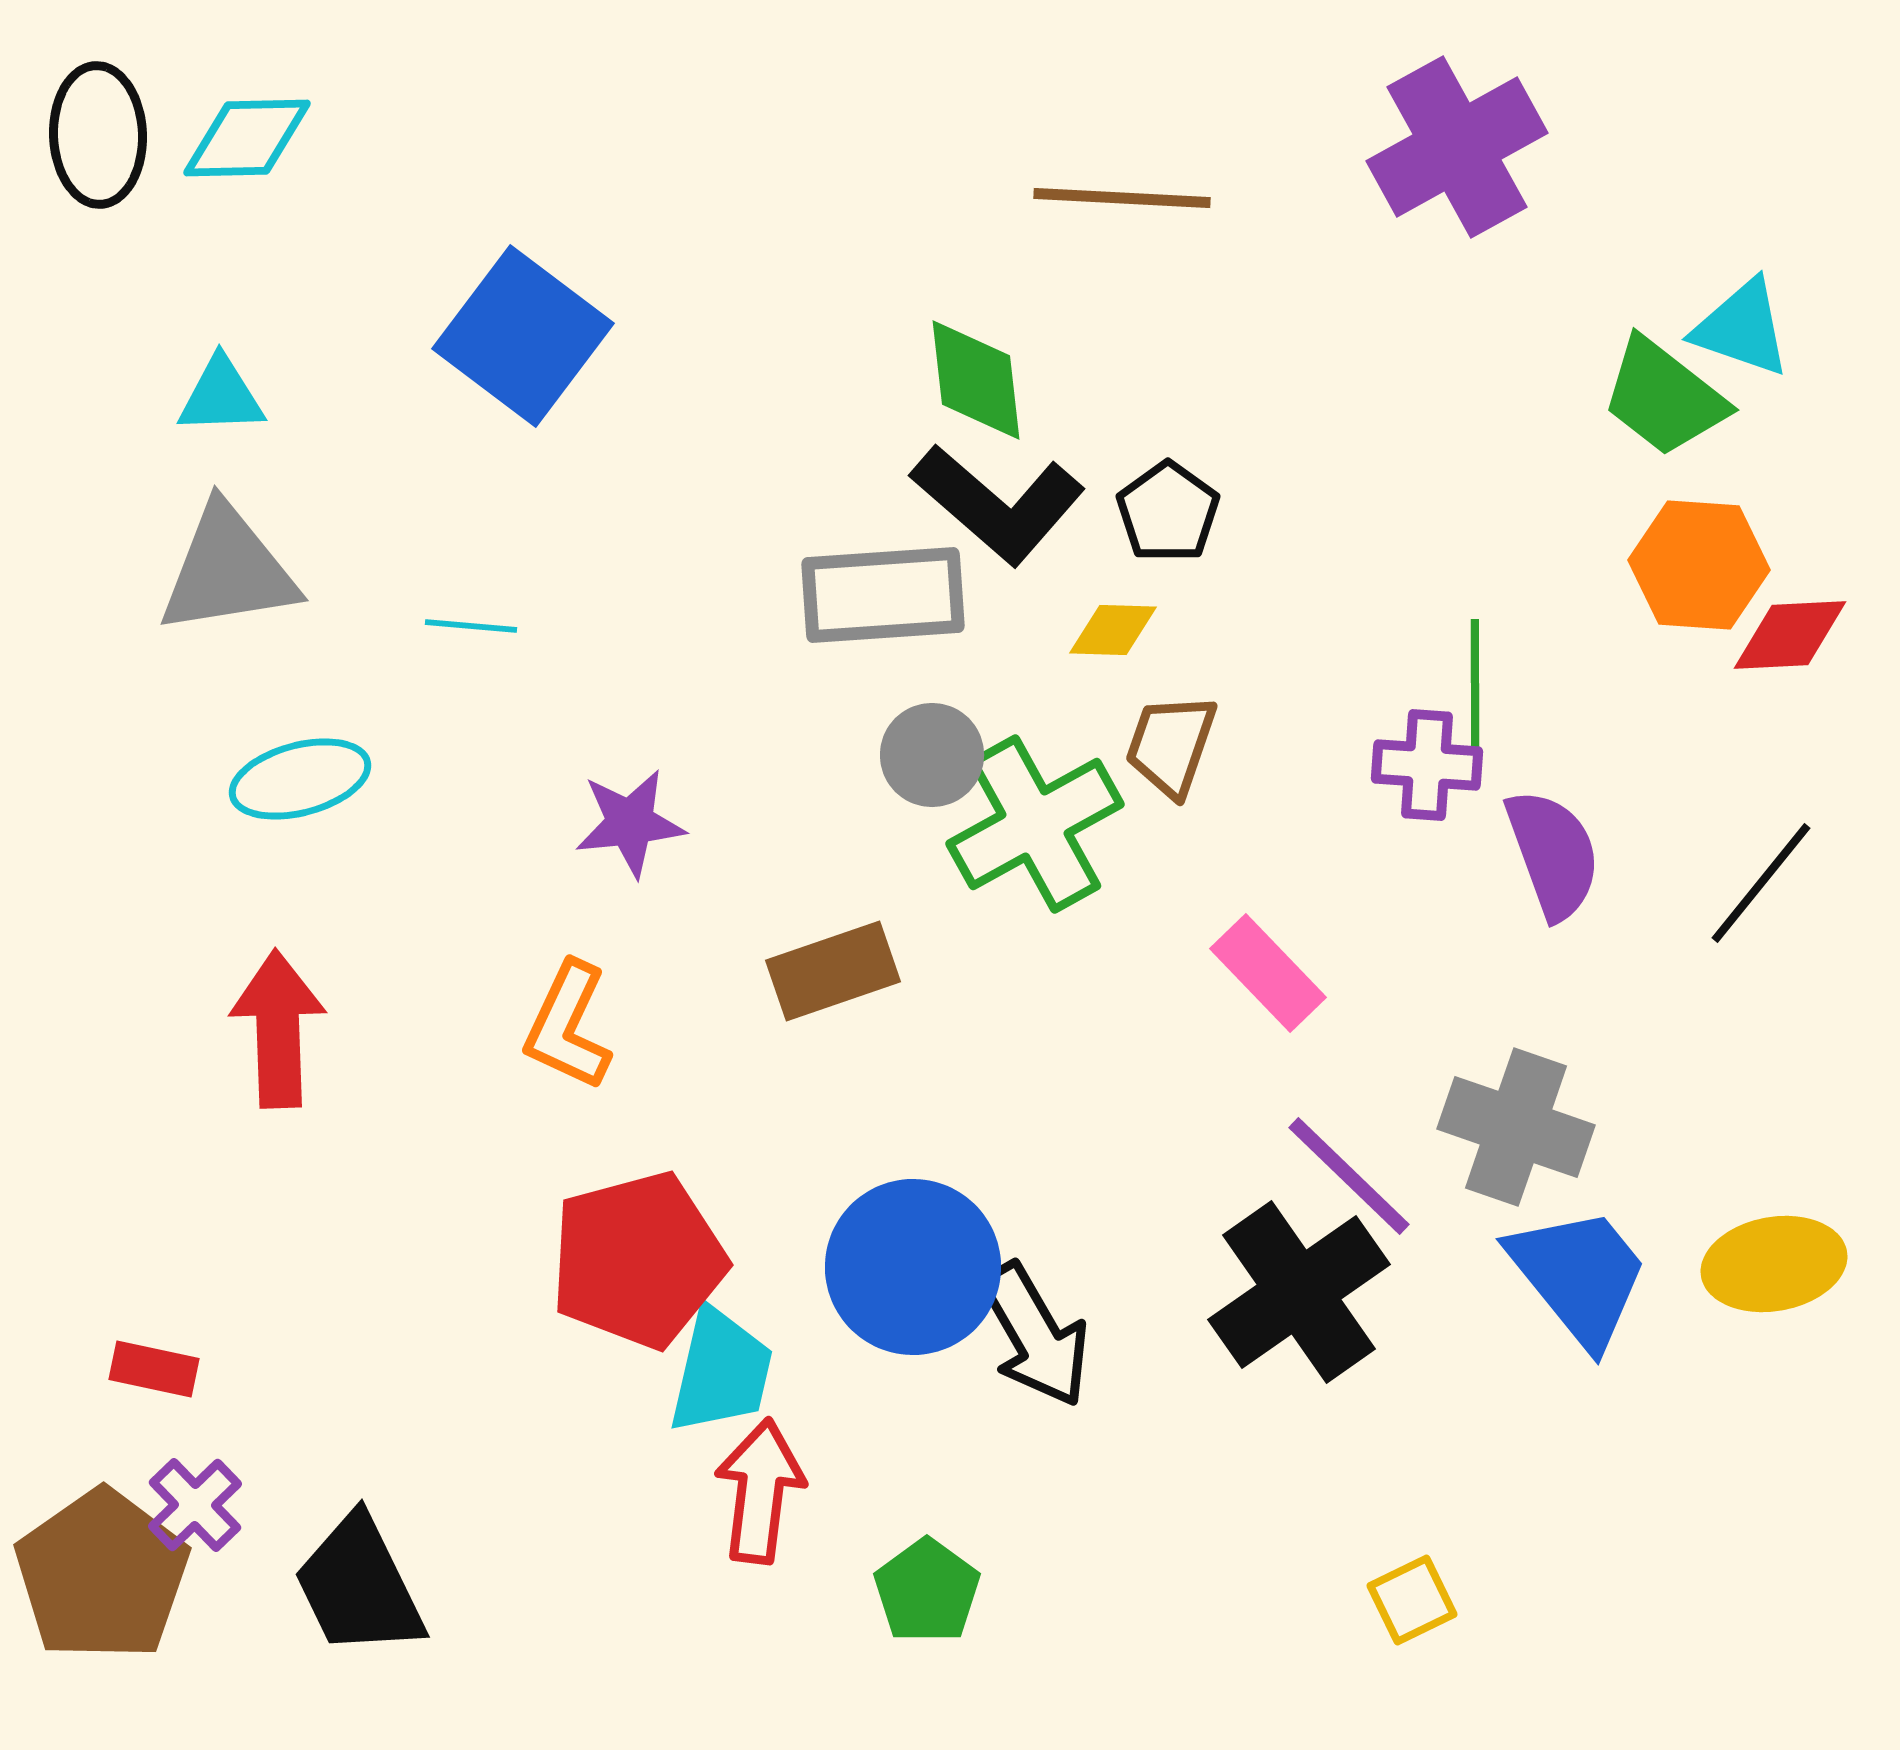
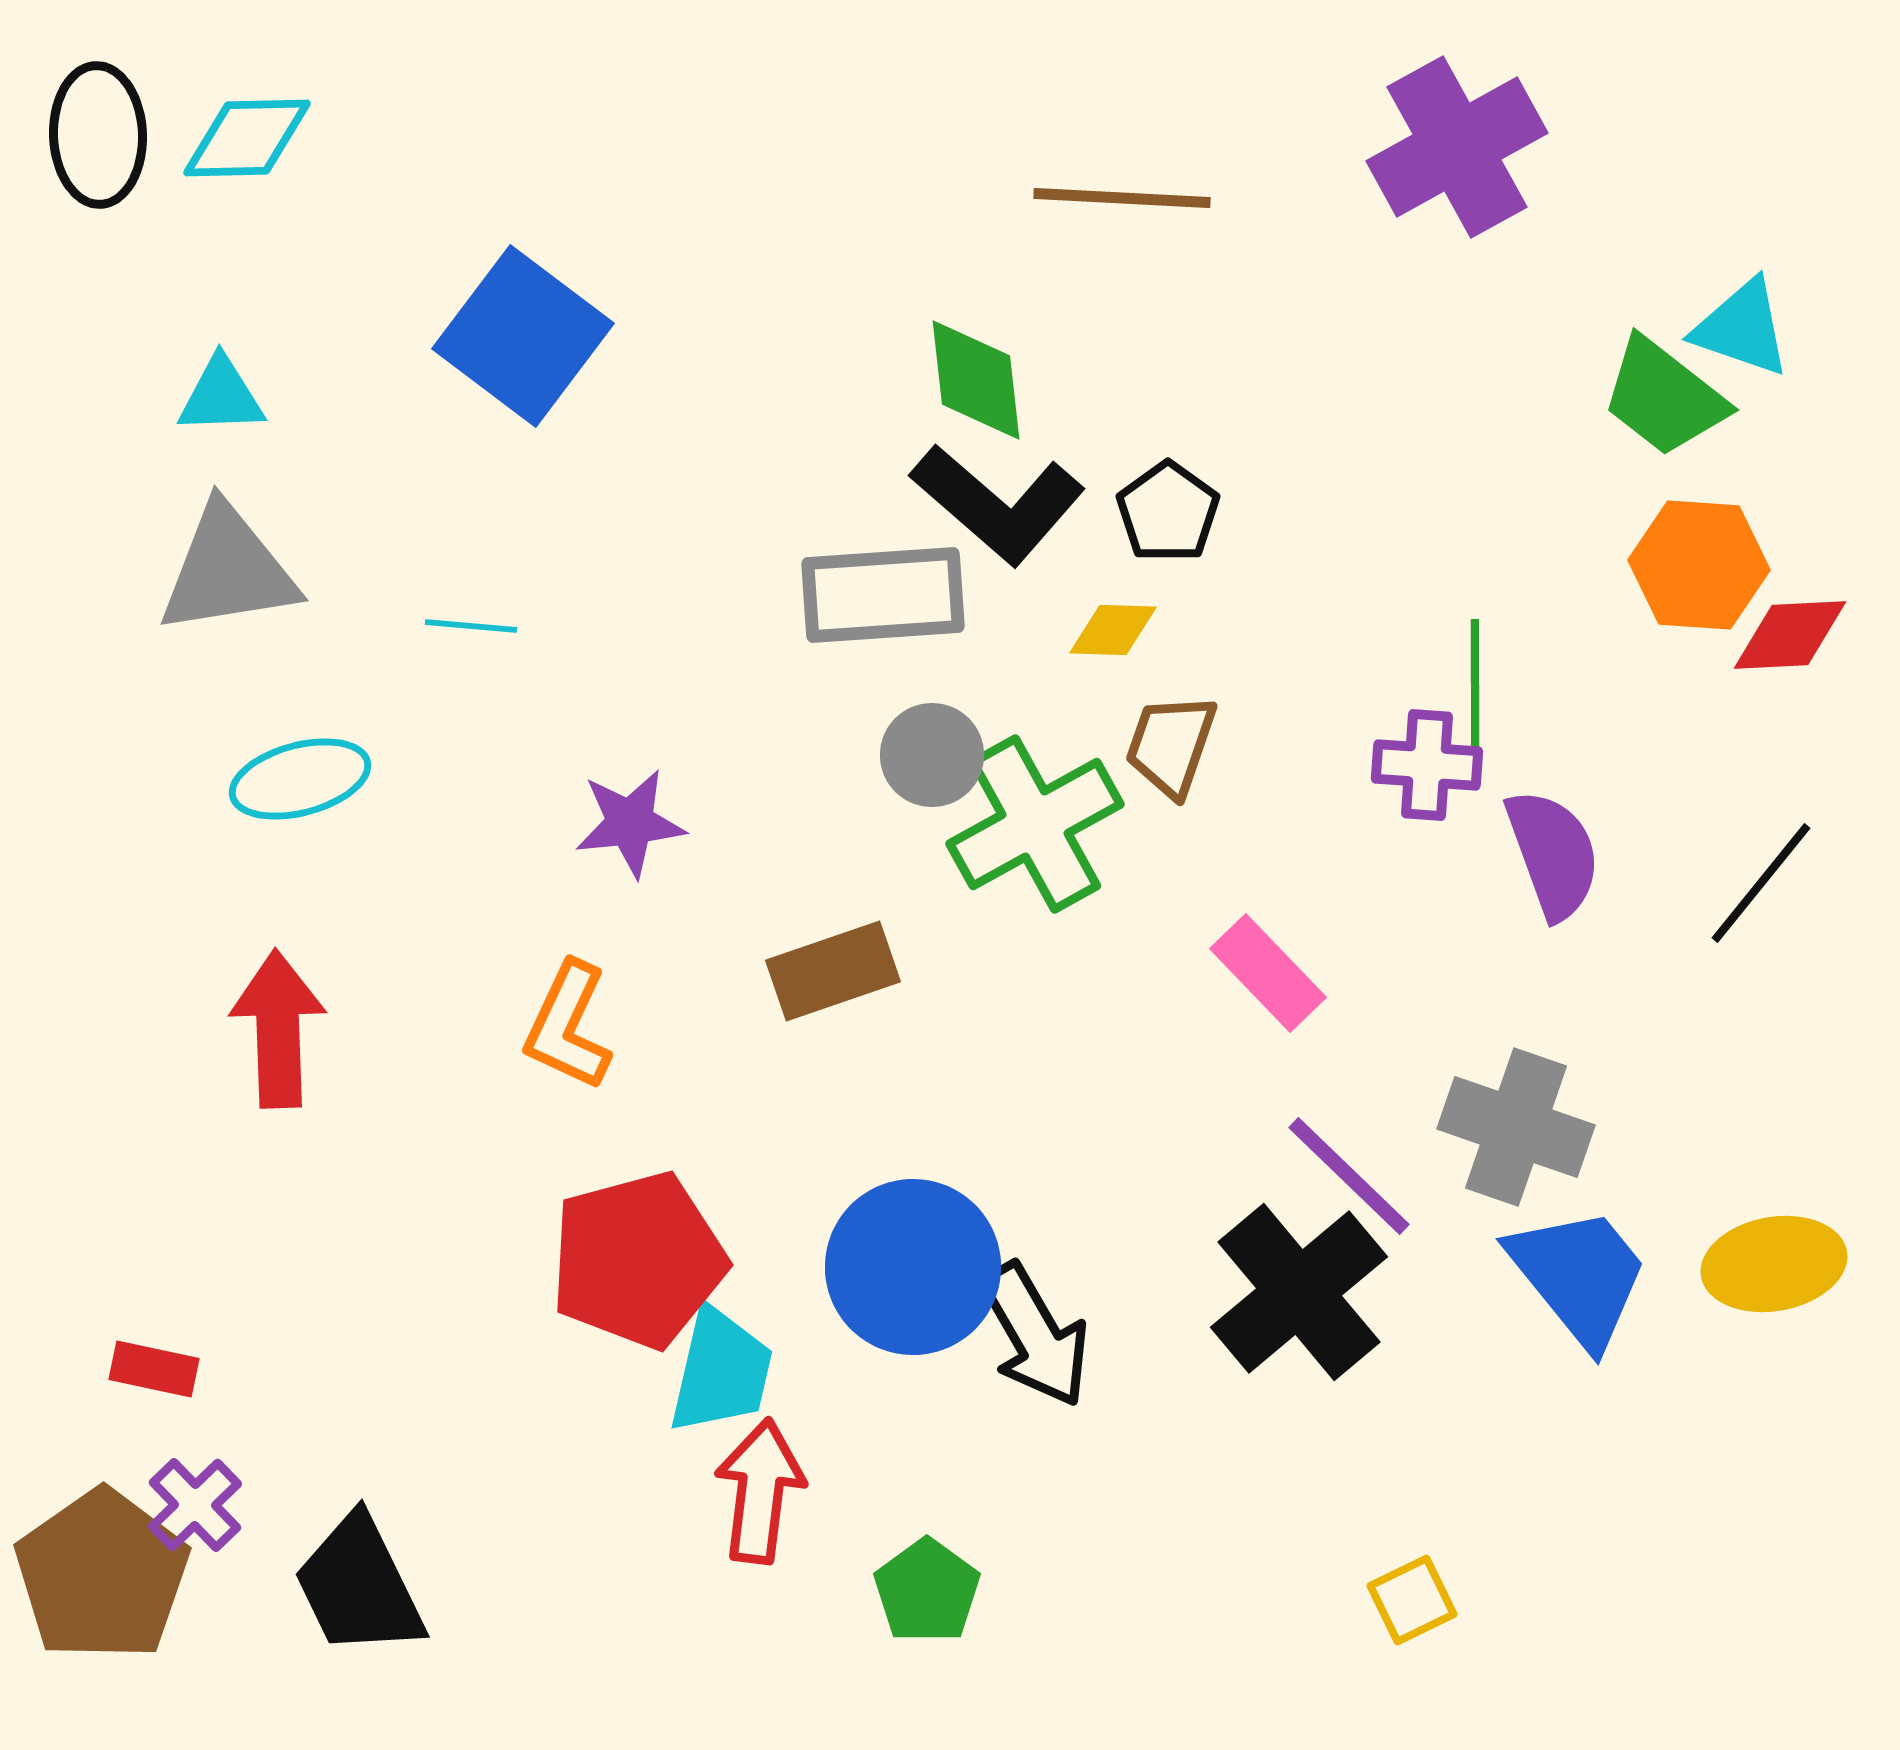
black cross at (1299, 1292): rotated 5 degrees counterclockwise
